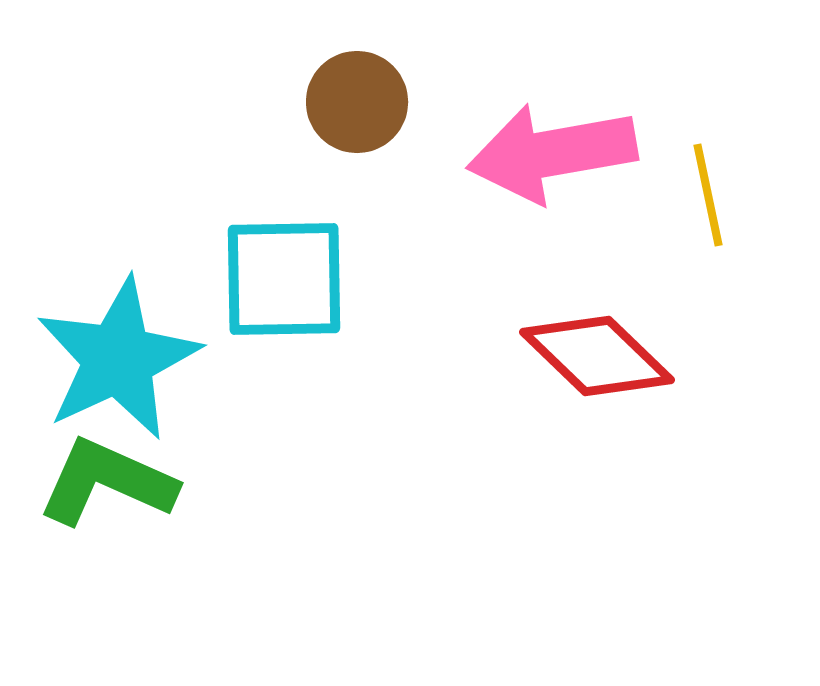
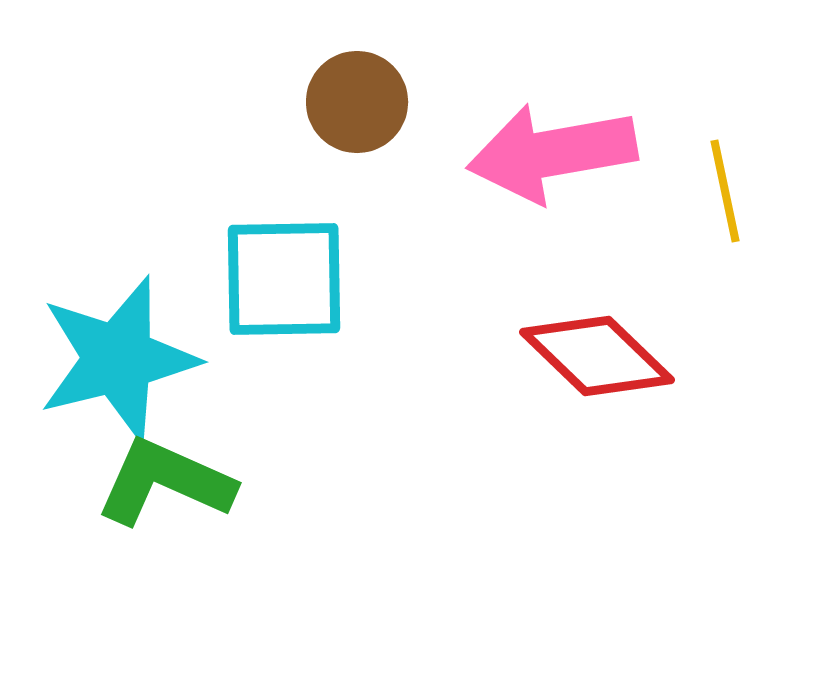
yellow line: moved 17 px right, 4 px up
cyan star: rotated 11 degrees clockwise
green L-shape: moved 58 px right
